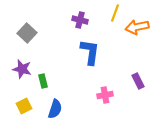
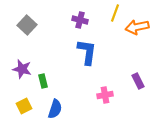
gray square: moved 8 px up
blue L-shape: moved 3 px left
